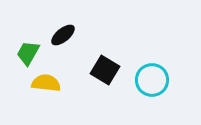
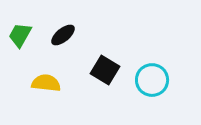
green trapezoid: moved 8 px left, 18 px up
